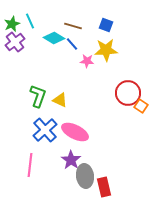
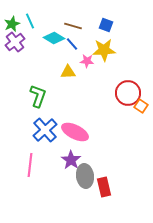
yellow star: moved 2 px left
yellow triangle: moved 8 px right, 28 px up; rotated 28 degrees counterclockwise
